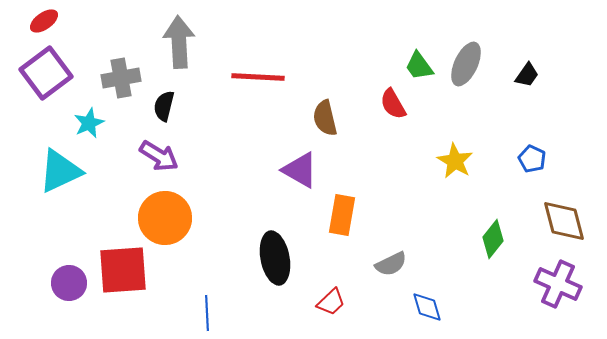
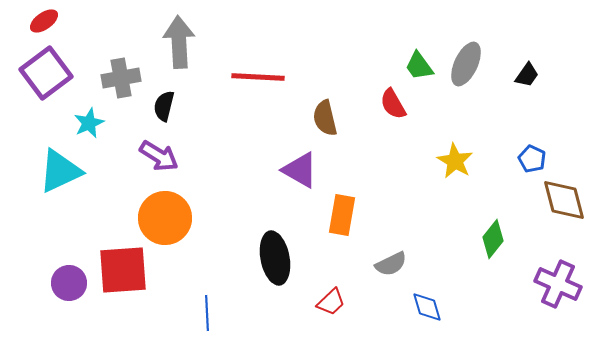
brown diamond: moved 21 px up
